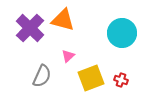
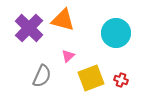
purple cross: moved 1 px left
cyan circle: moved 6 px left
